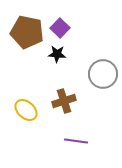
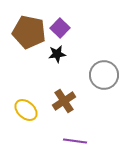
brown pentagon: moved 2 px right
black star: rotated 12 degrees counterclockwise
gray circle: moved 1 px right, 1 px down
brown cross: rotated 15 degrees counterclockwise
purple line: moved 1 px left
